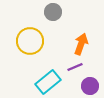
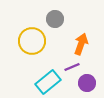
gray circle: moved 2 px right, 7 px down
yellow circle: moved 2 px right
purple line: moved 3 px left
purple circle: moved 3 px left, 3 px up
